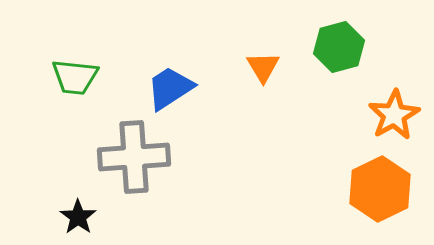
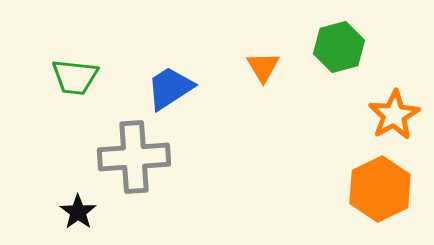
black star: moved 5 px up
